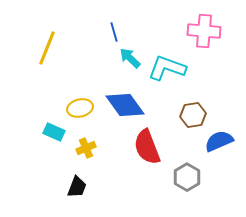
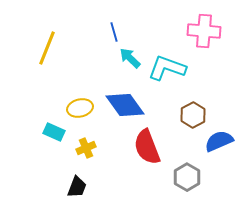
brown hexagon: rotated 20 degrees counterclockwise
